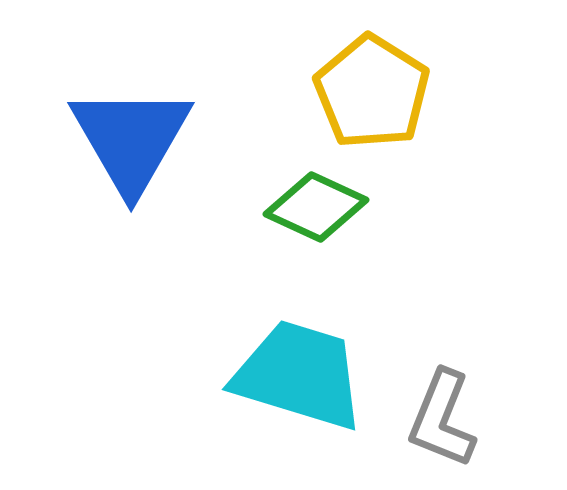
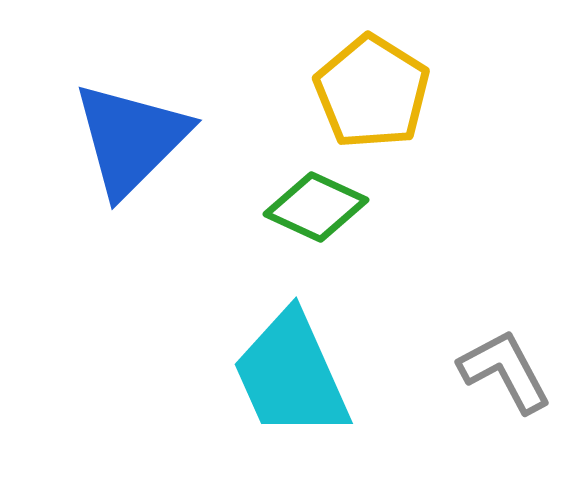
blue triangle: rotated 15 degrees clockwise
cyan trapezoid: moved 8 px left; rotated 131 degrees counterclockwise
gray L-shape: moved 63 px right, 48 px up; rotated 130 degrees clockwise
